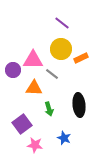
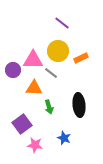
yellow circle: moved 3 px left, 2 px down
gray line: moved 1 px left, 1 px up
green arrow: moved 2 px up
